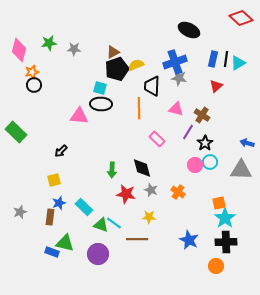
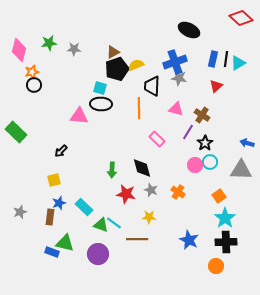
orange square at (219, 203): moved 7 px up; rotated 24 degrees counterclockwise
